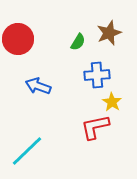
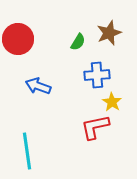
cyan line: rotated 54 degrees counterclockwise
